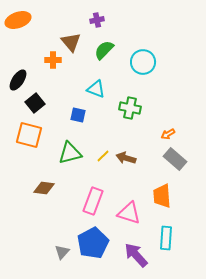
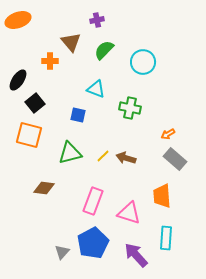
orange cross: moved 3 px left, 1 px down
